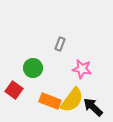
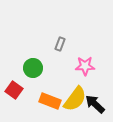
pink star: moved 3 px right, 3 px up; rotated 12 degrees counterclockwise
yellow semicircle: moved 3 px right, 1 px up
black arrow: moved 2 px right, 3 px up
